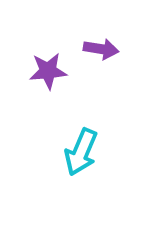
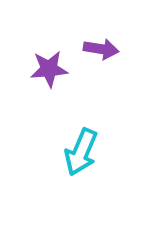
purple star: moved 1 px right, 2 px up
